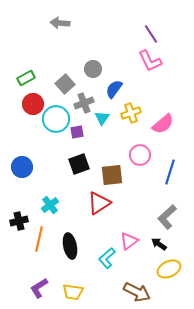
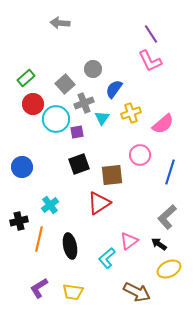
green rectangle: rotated 12 degrees counterclockwise
